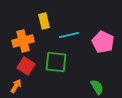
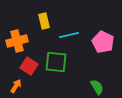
orange cross: moved 6 px left
red square: moved 3 px right
